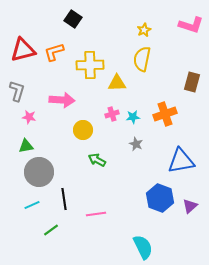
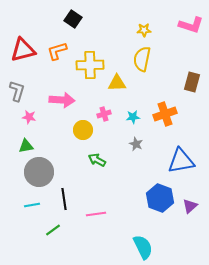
yellow star: rotated 24 degrees clockwise
orange L-shape: moved 3 px right, 1 px up
pink cross: moved 8 px left
cyan line: rotated 14 degrees clockwise
green line: moved 2 px right
